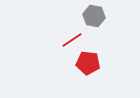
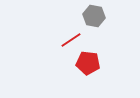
red line: moved 1 px left
